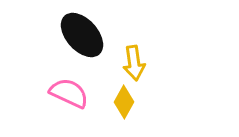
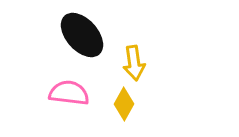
pink semicircle: rotated 18 degrees counterclockwise
yellow diamond: moved 2 px down
